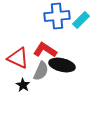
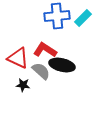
cyan rectangle: moved 2 px right, 2 px up
gray semicircle: rotated 72 degrees counterclockwise
black star: rotated 24 degrees counterclockwise
